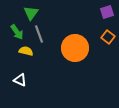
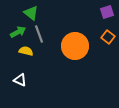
green triangle: rotated 28 degrees counterclockwise
green arrow: moved 1 px right; rotated 84 degrees counterclockwise
orange circle: moved 2 px up
